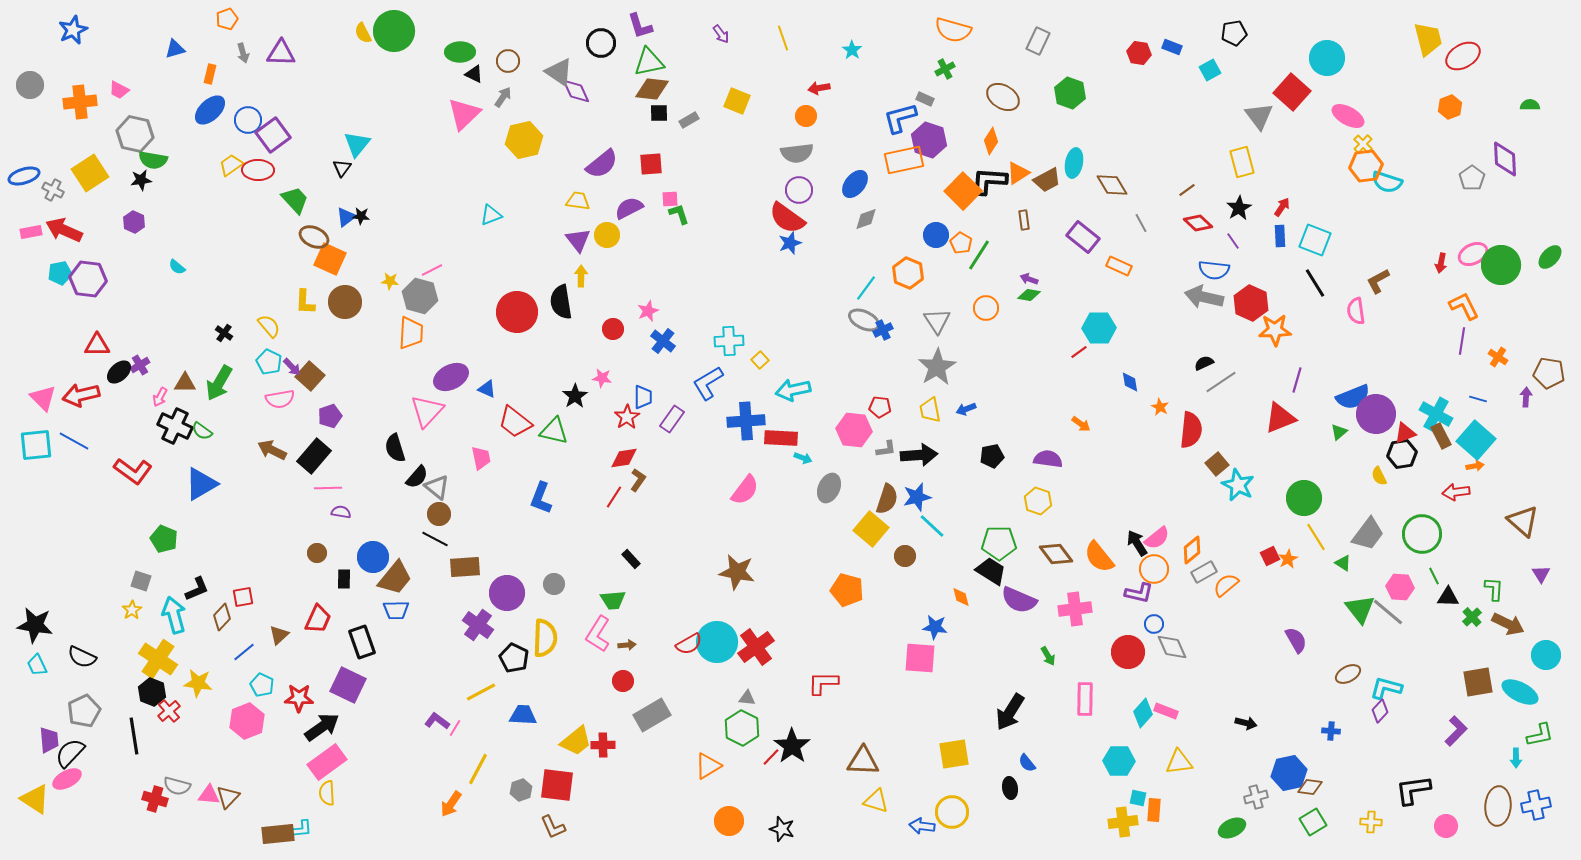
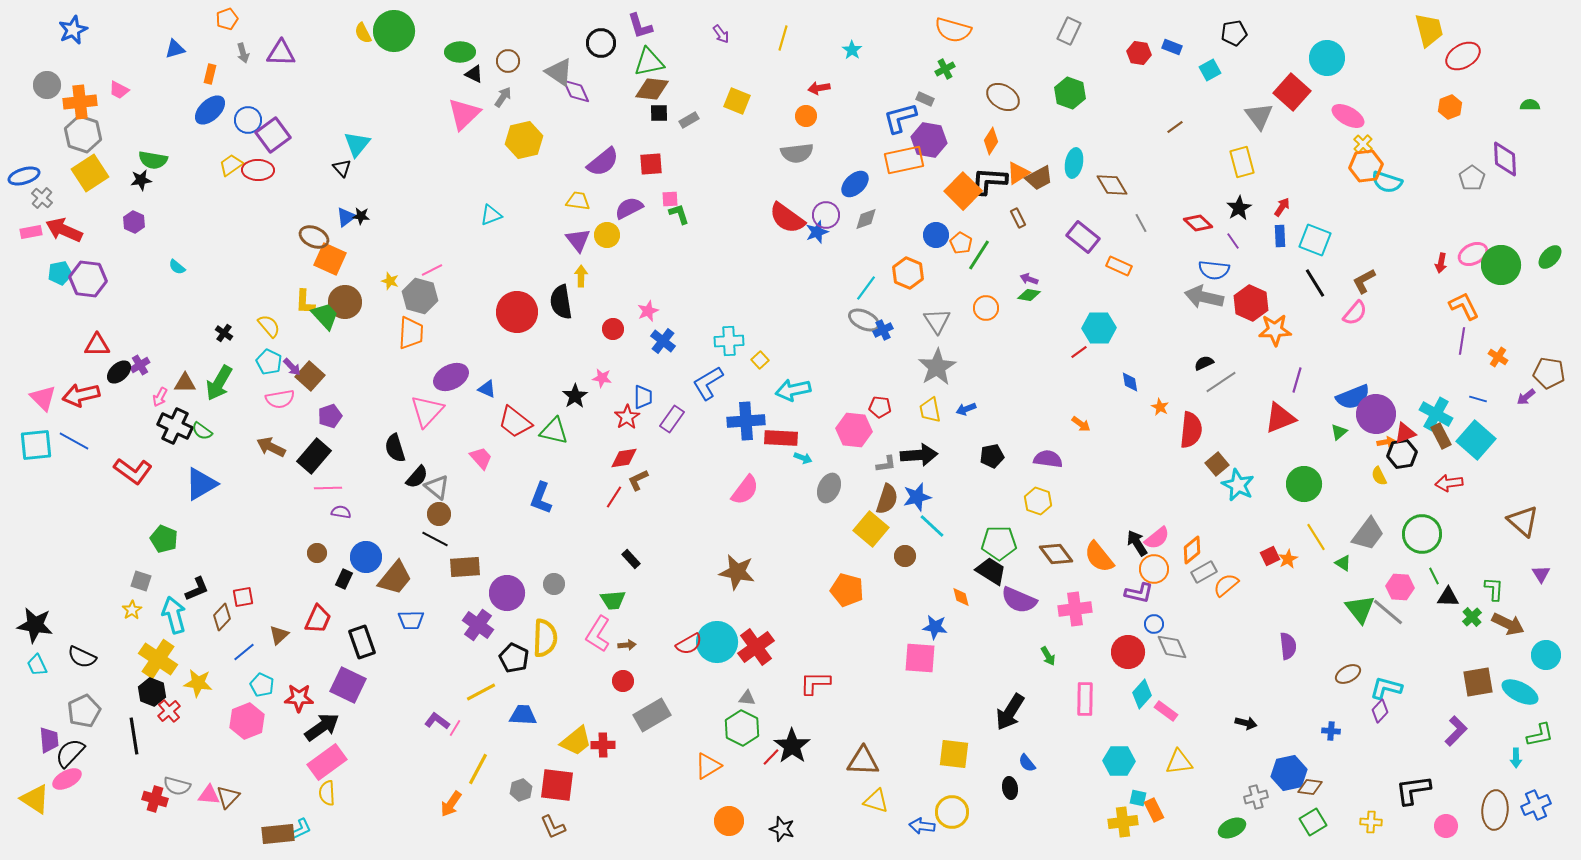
yellow line at (783, 38): rotated 35 degrees clockwise
yellow trapezoid at (1428, 39): moved 1 px right, 9 px up
gray rectangle at (1038, 41): moved 31 px right, 10 px up
gray circle at (30, 85): moved 17 px right
gray hexagon at (135, 134): moved 52 px left; rotated 6 degrees clockwise
purple hexagon at (929, 140): rotated 8 degrees counterclockwise
purple semicircle at (602, 164): moved 1 px right, 2 px up
black triangle at (342, 168): rotated 18 degrees counterclockwise
brown trapezoid at (1047, 180): moved 8 px left, 2 px up
blue ellipse at (855, 184): rotated 8 degrees clockwise
gray cross at (53, 190): moved 11 px left, 8 px down; rotated 15 degrees clockwise
purple circle at (799, 190): moved 27 px right, 25 px down
brown line at (1187, 190): moved 12 px left, 63 px up
green trapezoid at (295, 200): moved 30 px right, 116 px down
brown rectangle at (1024, 220): moved 6 px left, 2 px up; rotated 18 degrees counterclockwise
blue star at (790, 243): moved 27 px right, 11 px up
yellow star at (390, 281): rotated 12 degrees clockwise
brown L-shape at (1378, 281): moved 14 px left
pink semicircle at (1356, 311): moved 1 px left, 2 px down; rotated 132 degrees counterclockwise
purple arrow at (1526, 397): rotated 132 degrees counterclockwise
gray L-shape at (886, 449): moved 15 px down
brown arrow at (272, 450): moved 1 px left, 3 px up
pink trapezoid at (481, 458): rotated 30 degrees counterclockwise
orange arrow at (1475, 466): moved 89 px left, 24 px up
brown L-shape at (638, 480): rotated 150 degrees counterclockwise
red arrow at (1456, 492): moved 7 px left, 9 px up
green circle at (1304, 498): moved 14 px up
blue circle at (373, 557): moved 7 px left
black rectangle at (344, 579): rotated 24 degrees clockwise
blue trapezoid at (396, 610): moved 15 px right, 10 px down
purple semicircle at (1296, 640): moved 8 px left, 6 px down; rotated 24 degrees clockwise
red L-shape at (823, 683): moved 8 px left
pink rectangle at (1166, 711): rotated 15 degrees clockwise
cyan diamond at (1143, 713): moved 1 px left, 19 px up
yellow square at (954, 754): rotated 16 degrees clockwise
blue cross at (1536, 805): rotated 12 degrees counterclockwise
brown ellipse at (1498, 806): moved 3 px left, 4 px down
orange rectangle at (1154, 810): rotated 30 degrees counterclockwise
cyan L-shape at (301, 829): rotated 20 degrees counterclockwise
